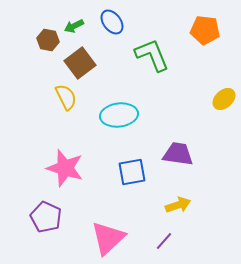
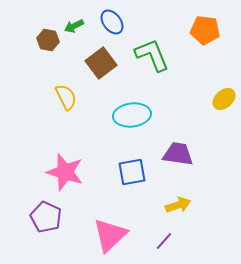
brown square: moved 21 px right
cyan ellipse: moved 13 px right
pink star: moved 4 px down
pink triangle: moved 2 px right, 3 px up
